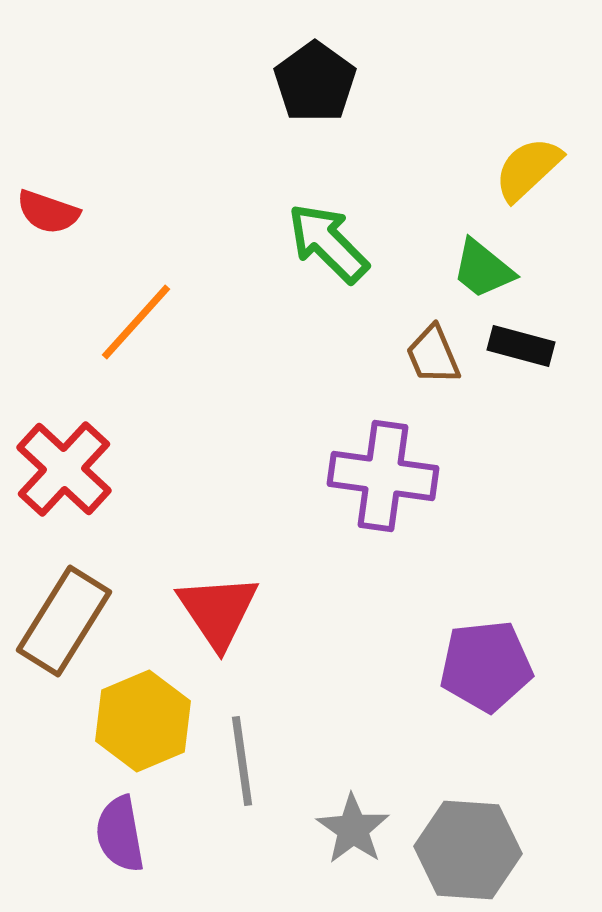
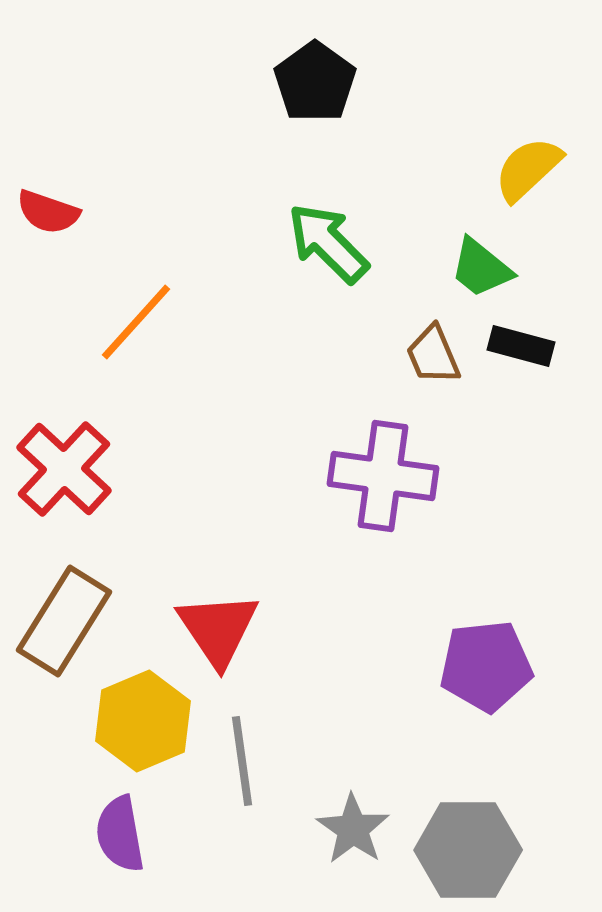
green trapezoid: moved 2 px left, 1 px up
red triangle: moved 18 px down
gray hexagon: rotated 4 degrees counterclockwise
